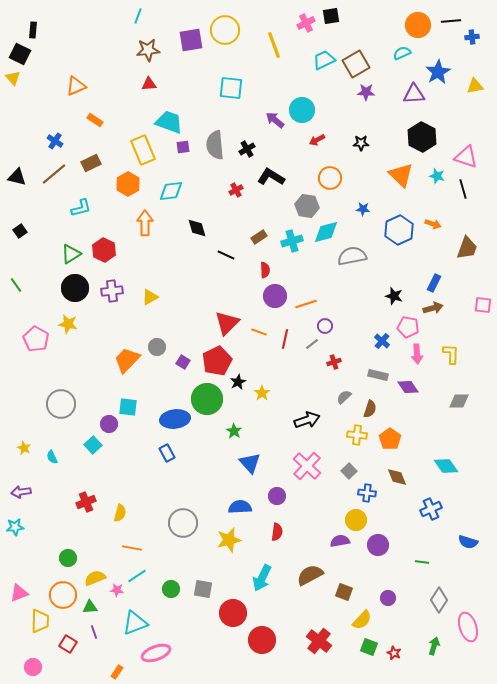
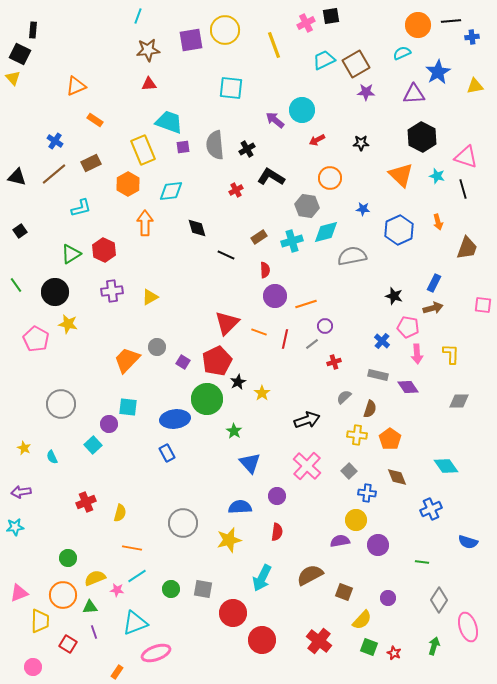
orange arrow at (433, 224): moved 5 px right, 2 px up; rotated 56 degrees clockwise
black circle at (75, 288): moved 20 px left, 4 px down
